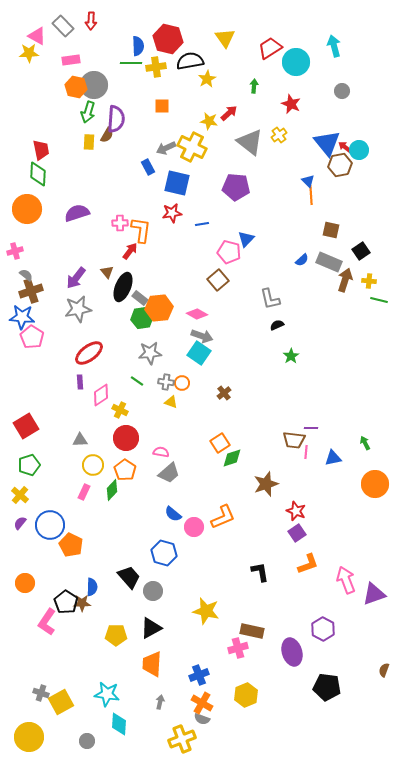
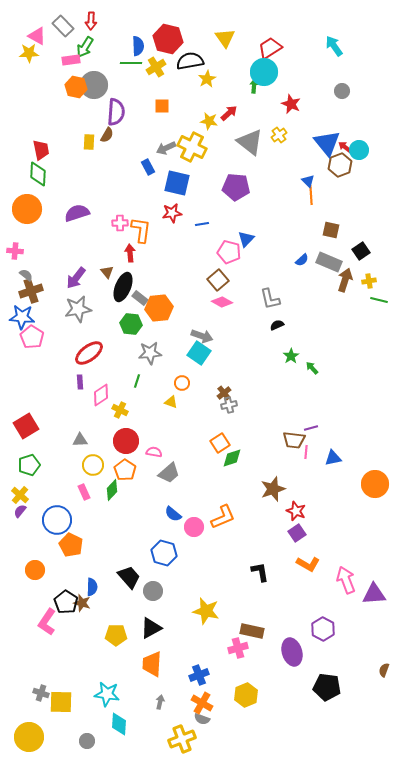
cyan arrow at (334, 46): rotated 20 degrees counterclockwise
cyan circle at (296, 62): moved 32 px left, 10 px down
yellow cross at (156, 67): rotated 24 degrees counterclockwise
green arrow at (88, 112): moved 3 px left, 65 px up; rotated 15 degrees clockwise
purple semicircle at (116, 119): moved 7 px up
brown hexagon at (340, 165): rotated 10 degrees counterclockwise
pink cross at (15, 251): rotated 21 degrees clockwise
red arrow at (130, 251): moved 2 px down; rotated 42 degrees counterclockwise
yellow cross at (369, 281): rotated 16 degrees counterclockwise
pink diamond at (197, 314): moved 25 px right, 12 px up
green hexagon at (142, 318): moved 11 px left, 6 px down; rotated 15 degrees clockwise
green line at (137, 381): rotated 72 degrees clockwise
gray cross at (166, 382): moved 63 px right, 23 px down; rotated 21 degrees counterclockwise
purple line at (311, 428): rotated 16 degrees counterclockwise
red circle at (126, 438): moved 3 px down
green arrow at (365, 443): moved 53 px left, 75 px up; rotated 16 degrees counterclockwise
pink semicircle at (161, 452): moved 7 px left
brown star at (266, 484): moved 7 px right, 5 px down
pink rectangle at (84, 492): rotated 49 degrees counterclockwise
purple semicircle at (20, 523): moved 12 px up
blue circle at (50, 525): moved 7 px right, 5 px up
orange L-shape at (308, 564): rotated 50 degrees clockwise
orange circle at (25, 583): moved 10 px right, 13 px up
purple triangle at (374, 594): rotated 15 degrees clockwise
brown star at (82, 603): rotated 18 degrees clockwise
yellow square at (61, 702): rotated 30 degrees clockwise
